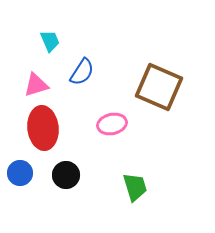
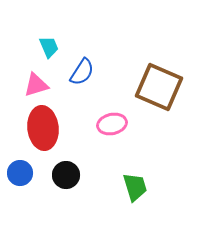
cyan trapezoid: moved 1 px left, 6 px down
